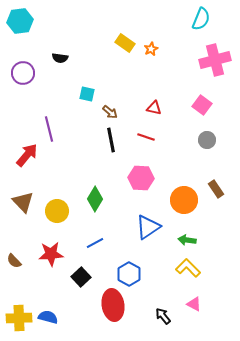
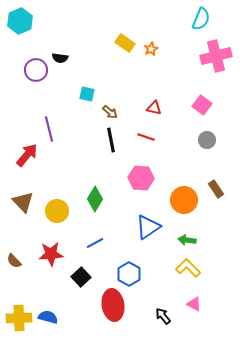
cyan hexagon: rotated 15 degrees counterclockwise
pink cross: moved 1 px right, 4 px up
purple circle: moved 13 px right, 3 px up
